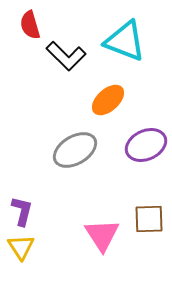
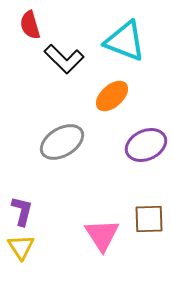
black L-shape: moved 2 px left, 3 px down
orange ellipse: moved 4 px right, 4 px up
gray ellipse: moved 13 px left, 8 px up
